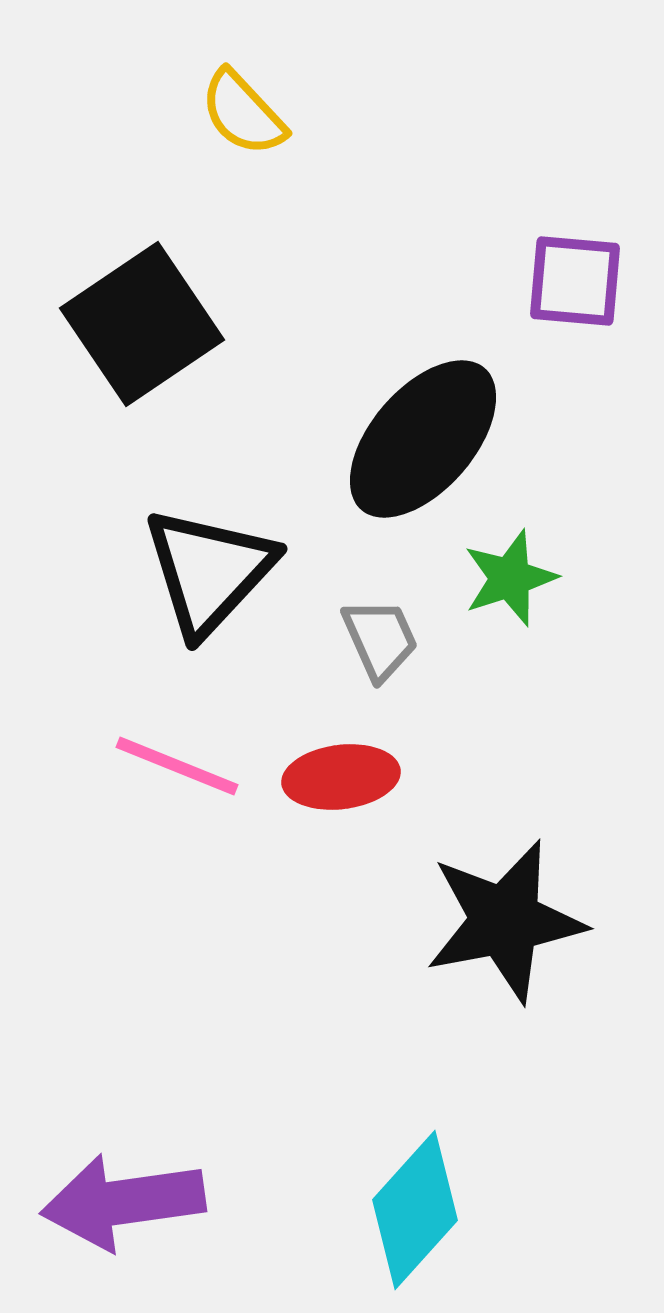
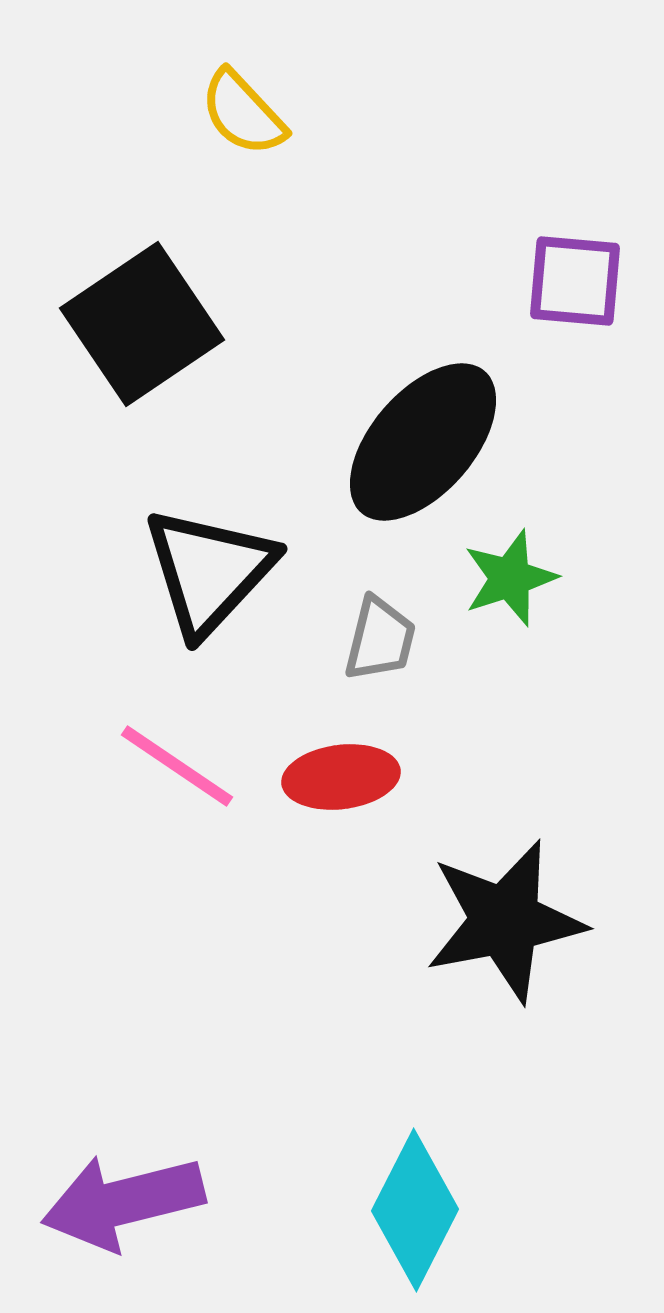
black ellipse: moved 3 px down
gray trapezoid: rotated 38 degrees clockwise
pink line: rotated 12 degrees clockwise
purple arrow: rotated 6 degrees counterclockwise
cyan diamond: rotated 15 degrees counterclockwise
